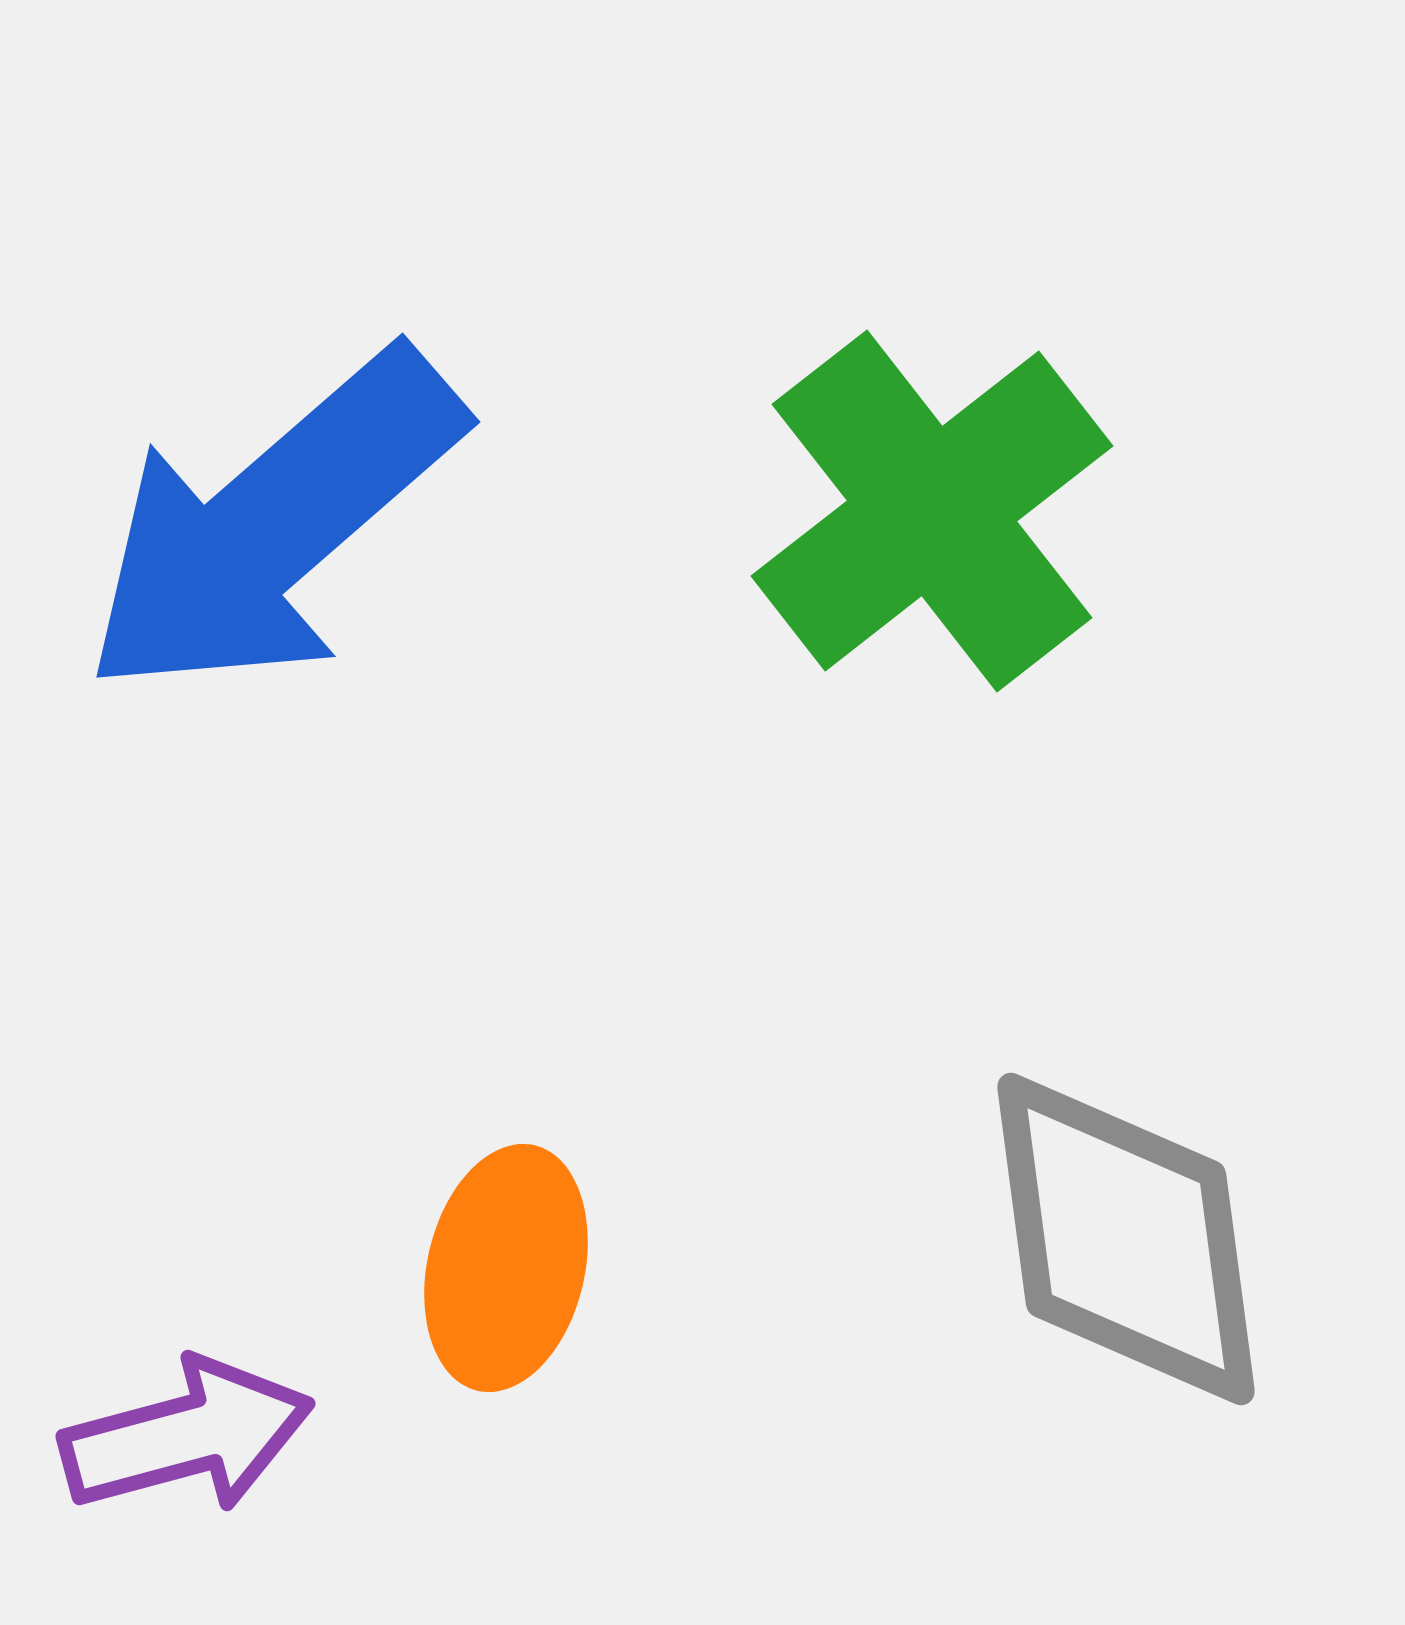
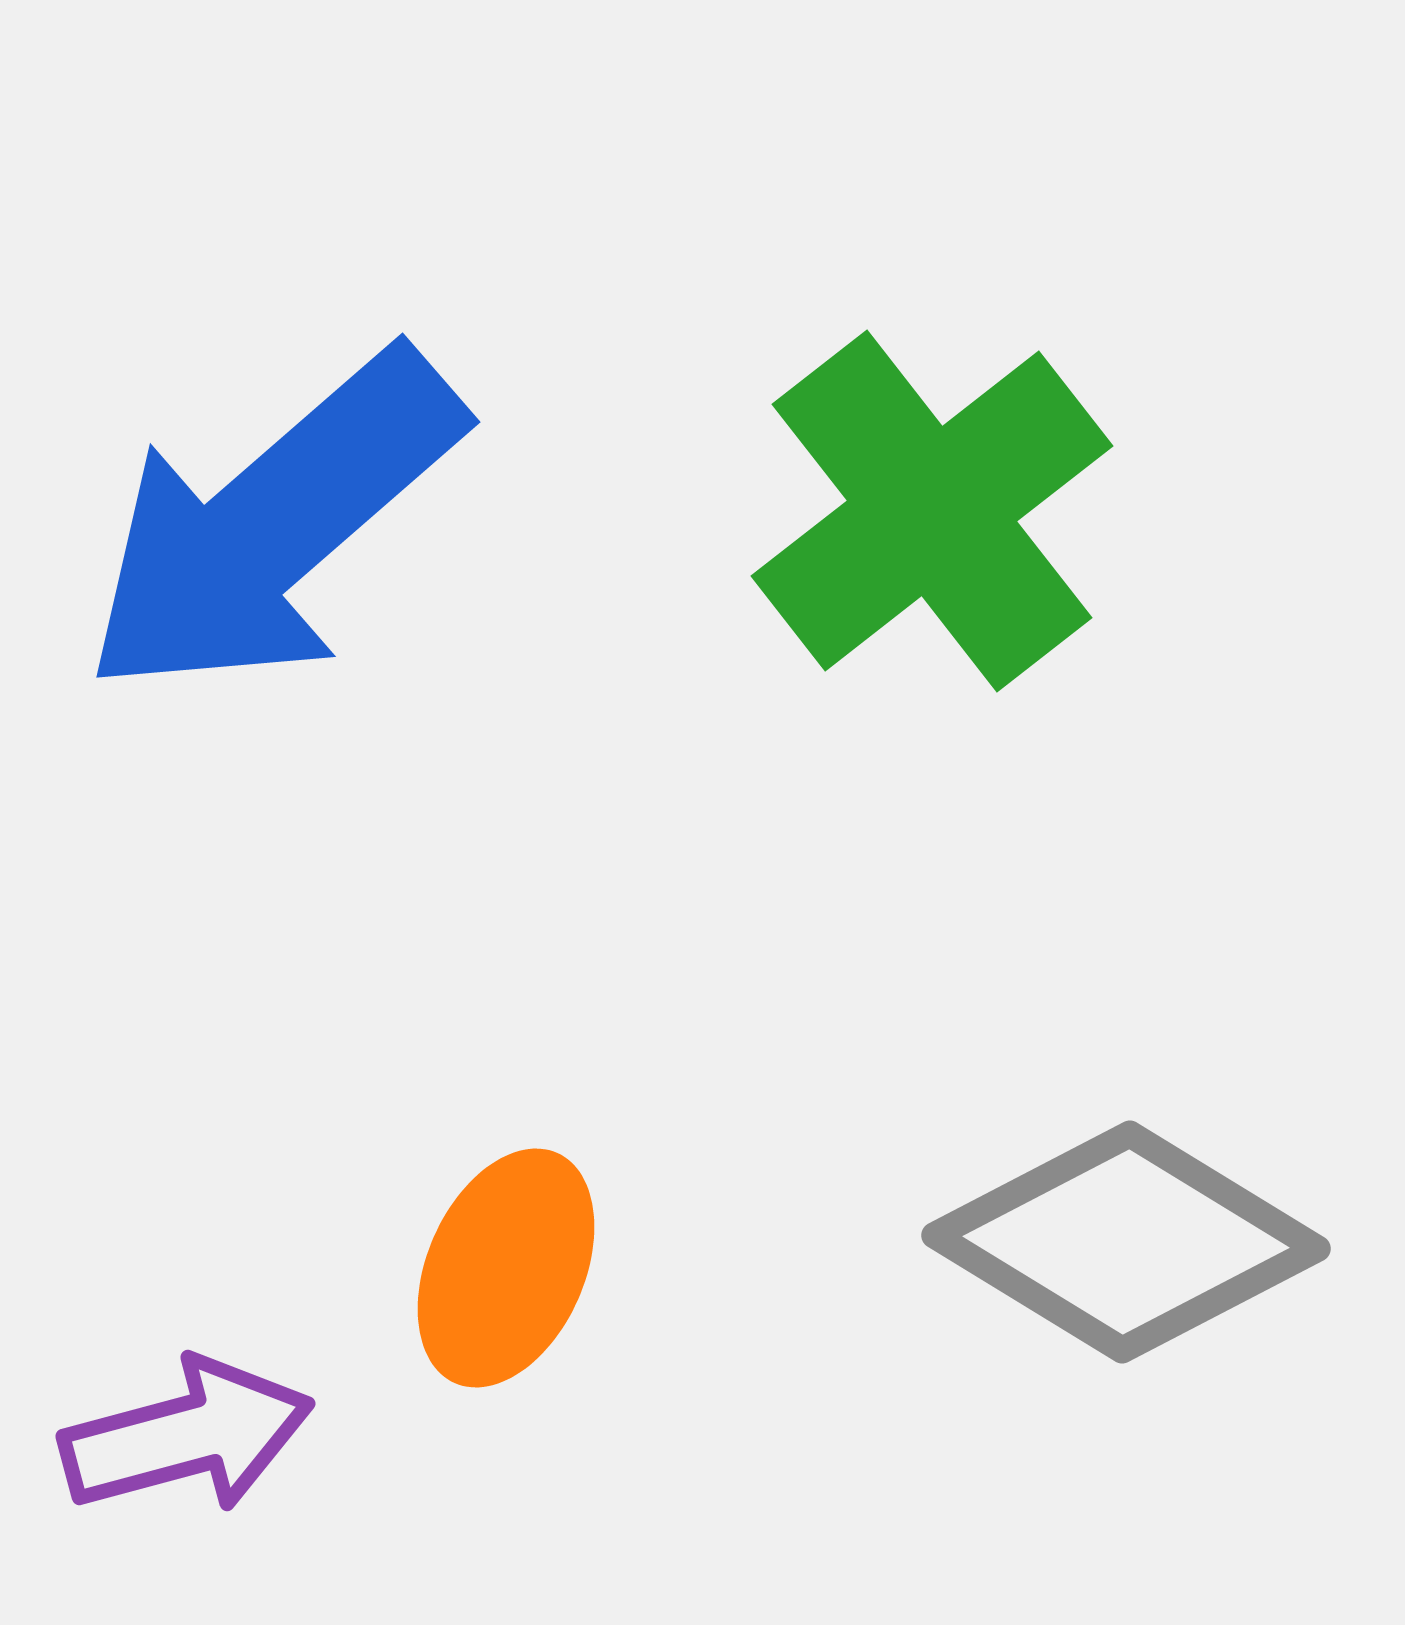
gray diamond: moved 3 px down; rotated 51 degrees counterclockwise
orange ellipse: rotated 11 degrees clockwise
